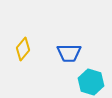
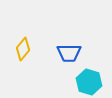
cyan hexagon: moved 2 px left
